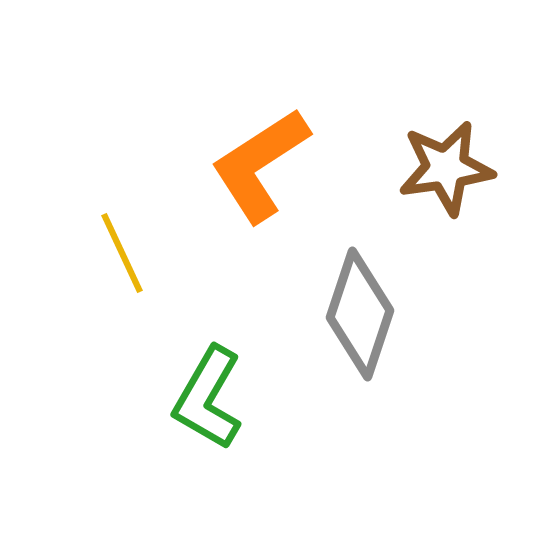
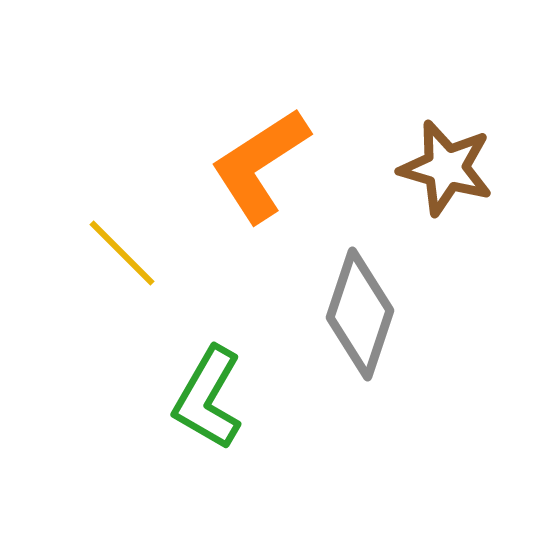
brown star: rotated 24 degrees clockwise
yellow line: rotated 20 degrees counterclockwise
